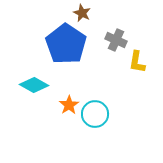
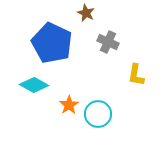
brown star: moved 4 px right
gray cross: moved 8 px left, 2 px down
blue pentagon: moved 14 px left, 1 px up; rotated 9 degrees counterclockwise
yellow L-shape: moved 1 px left, 13 px down
cyan circle: moved 3 px right
